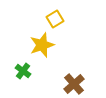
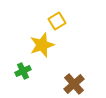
yellow square: moved 2 px right, 2 px down
green cross: rotated 28 degrees clockwise
